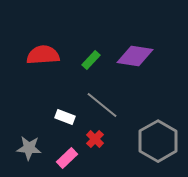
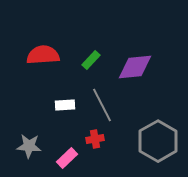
purple diamond: moved 11 px down; rotated 15 degrees counterclockwise
gray line: rotated 24 degrees clockwise
white rectangle: moved 12 px up; rotated 24 degrees counterclockwise
red cross: rotated 36 degrees clockwise
gray star: moved 2 px up
